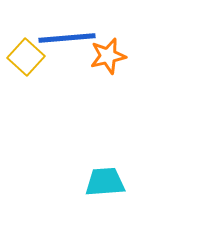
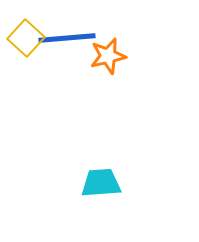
yellow square: moved 19 px up
cyan trapezoid: moved 4 px left, 1 px down
